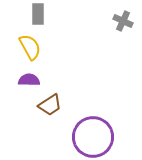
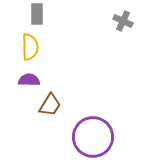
gray rectangle: moved 1 px left
yellow semicircle: rotated 28 degrees clockwise
brown trapezoid: rotated 25 degrees counterclockwise
